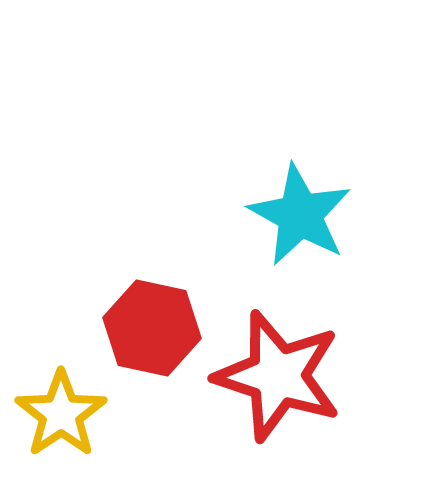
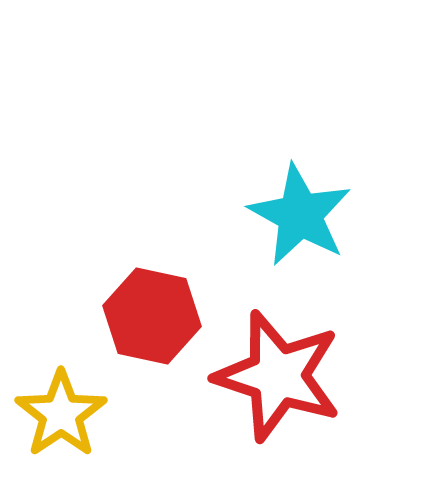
red hexagon: moved 12 px up
